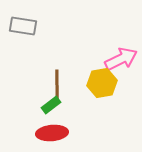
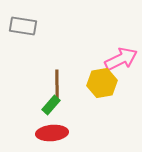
green rectangle: rotated 12 degrees counterclockwise
